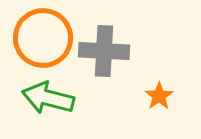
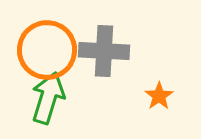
orange circle: moved 4 px right, 12 px down
green arrow: rotated 93 degrees clockwise
